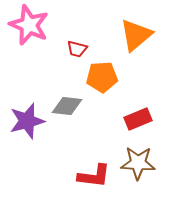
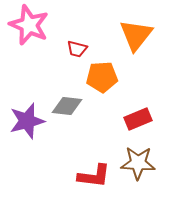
orange triangle: rotated 12 degrees counterclockwise
